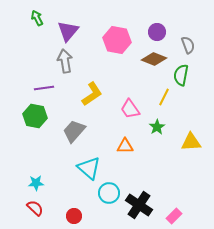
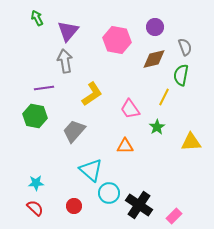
purple circle: moved 2 px left, 5 px up
gray semicircle: moved 3 px left, 2 px down
brown diamond: rotated 35 degrees counterclockwise
cyan triangle: moved 2 px right, 2 px down
red circle: moved 10 px up
